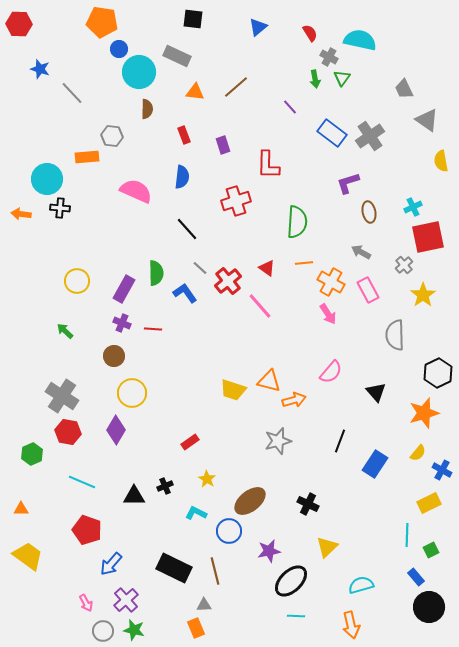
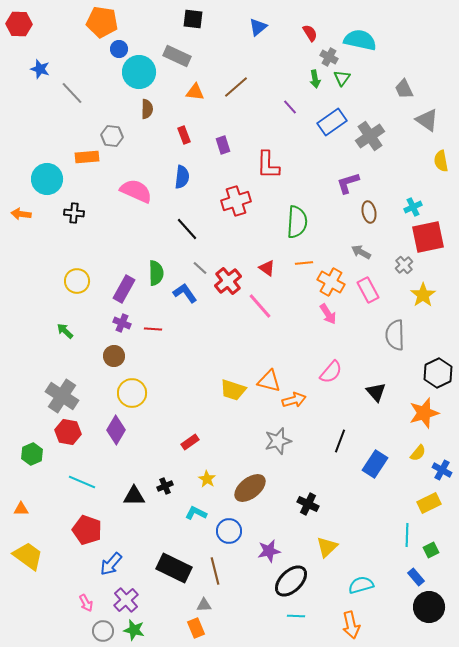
blue rectangle at (332, 133): moved 11 px up; rotated 72 degrees counterclockwise
black cross at (60, 208): moved 14 px right, 5 px down
brown ellipse at (250, 501): moved 13 px up
